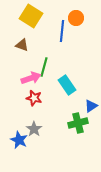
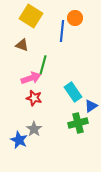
orange circle: moved 1 px left
green line: moved 1 px left, 2 px up
cyan rectangle: moved 6 px right, 7 px down
